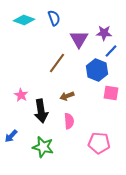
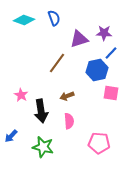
purple triangle: rotated 42 degrees clockwise
blue line: moved 2 px down
blue hexagon: rotated 25 degrees clockwise
